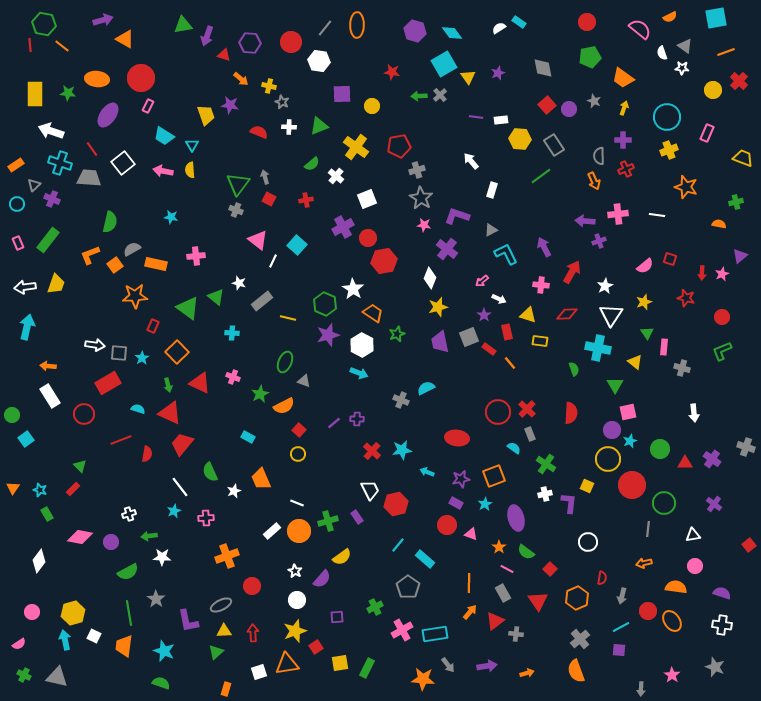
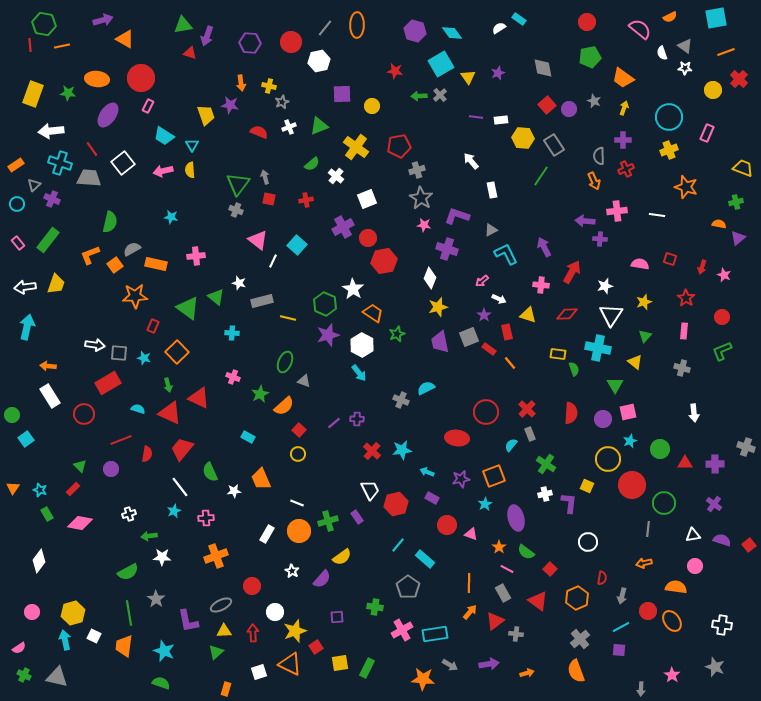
cyan rectangle at (519, 22): moved 3 px up
orange line at (62, 46): rotated 49 degrees counterclockwise
red triangle at (224, 55): moved 34 px left, 2 px up
white hexagon at (319, 61): rotated 20 degrees counterclockwise
cyan square at (444, 64): moved 3 px left
white star at (682, 68): moved 3 px right
red star at (392, 72): moved 3 px right, 1 px up
orange arrow at (241, 79): moved 4 px down; rotated 42 degrees clockwise
red cross at (739, 81): moved 2 px up
yellow rectangle at (35, 94): moved 2 px left; rotated 20 degrees clockwise
gray star at (282, 102): rotated 24 degrees clockwise
cyan circle at (667, 117): moved 2 px right
white cross at (289, 127): rotated 24 degrees counterclockwise
white arrow at (51, 131): rotated 25 degrees counterclockwise
yellow hexagon at (520, 139): moved 3 px right, 1 px up
yellow trapezoid at (743, 158): moved 10 px down
pink arrow at (163, 171): rotated 24 degrees counterclockwise
green line at (541, 176): rotated 20 degrees counterclockwise
white rectangle at (492, 190): rotated 28 degrees counterclockwise
red square at (269, 199): rotated 16 degrees counterclockwise
pink cross at (618, 214): moved 1 px left, 3 px up
purple cross at (599, 241): moved 1 px right, 2 px up; rotated 24 degrees clockwise
pink rectangle at (18, 243): rotated 16 degrees counterclockwise
purple cross at (447, 249): rotated 20 degrees counterclockwise
purple triangle at (740, 256): moved 2 px left, 18 px up
pink semicircle at (645, 266): moved 5 px left, 2 px up; rotated 132 degrees counterclockwise
red arrow at (702, 273): moved 6 px up; rotated 16 degrees clockwise
pink star at (722, 274): moved 2 px right, 1 px down; rotated 24 degrees counterclockwise
white star at (605, 286): rotated 14 degrees clockwise
red star at (686, 298): rotated 18 degrees clockwise
gray rectangle at (262, 301): rotated 25 degrees clockwise
green triangle at (647, 333): moved 2 px left, 3 px down; rotated 16 degrees clockwise
yellow rectangle at (540, 341): moved 18 px right, 13 px down
pink rectangle at (664, 347): moved 20 px right, 16 px up
cyan star at (142, 358): moved 2 px right; rotated 24 degrees counterclockwise
cyan arrow at (359, 373): rotated 30 degrees clockwise
red triangle at (200, 383): moved 1 px left, 15 px down
orange semicircle at (284, 406): rotated 15 degrees counterclockwise
red circle at (498, 412): moved 12 px left
purple circle at (612, 430): moved 9 px left, 11 px up
red trapezoid at (182, 444): moved 5 px down
cyan semicircle at (514, 448): moved 3 px left, 3 px up; rotated 88 degrees counterclockwise
purple cross at (712, 459): moved 3 px right, 5 px down; rotated 36 degrees counterclockwise
white star at (234, 491): rotated 16 degrees clockwise
purple rectangle at (456, 503): moved 24 px left, 5 px up
white rectangle at (272, 531): moved 5 px left, 3 px down; rotated 18 degrees counterclockwise
pink diamond at (80, 537): moved 14 px up
purple circle at (111, 542): moved 73 px up
orange cross at (227, 556): moved 11 px left
white star at (295, 571): moved 3 px left
purple semicircle at (722, 593): moved 53 px up
white circle at (297, 600): moved 22 px left, 12 px down
red triangle at (538, 601): rotated 20 degrees counterclockwise
green cross at (375, 607): rotated 35 degrees clockwise
pink semicircle at (19, 644): moved 4 px down
orange triangle at (287, 664): moved 3 px right; rotated 35 degrees clockwise
gray arrow at (448, 665): moved 2 px right; rotated 21 degrees counterclockwise
purple arrow at (487, 666): moved 2 px right, 2 px up
